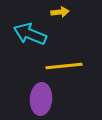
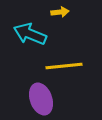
purple ellipse: rotated 24 degrees counterclockwise
